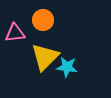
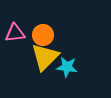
orange circle: moved 15 px down
